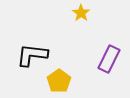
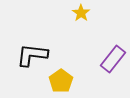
purple rectangle: moved 4 px right; rotated 12 degrees clockwise
yellow pentagon: moved 2 px right
